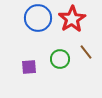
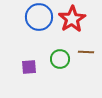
blue circle: moved 1 px right, 1 px up
brown line: rotated 49 degrees counterclockwise
